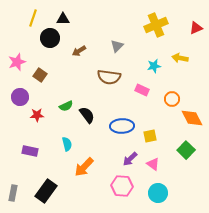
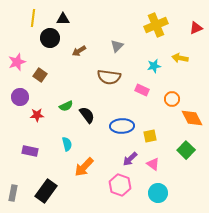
yellow line: rotated 12 degrees counterclockwise
pink hexagon: moved 2 px left, 1 px up; rotated 15 degrees clockwise
